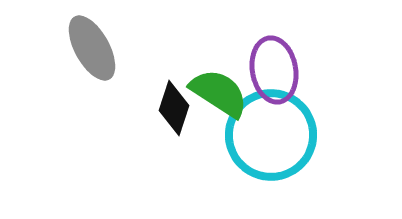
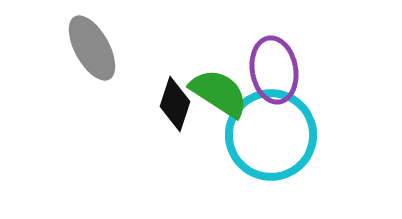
black diamond: moved 1 px right, 4 px up
